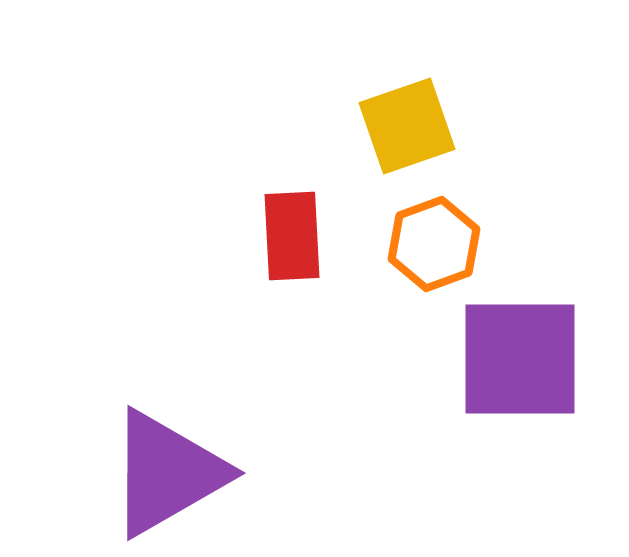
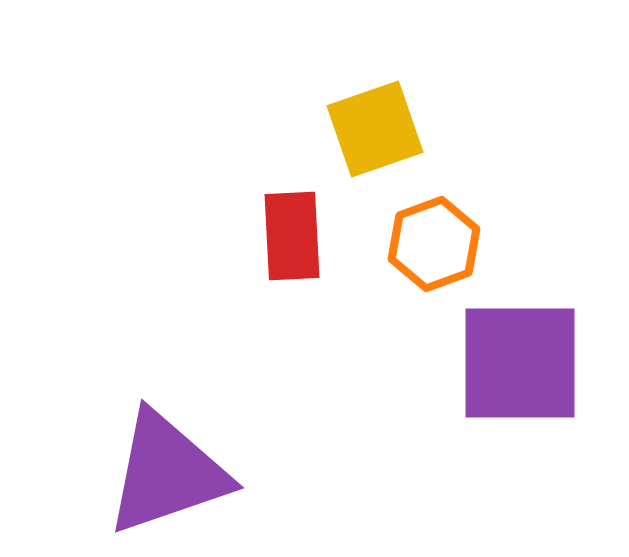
yellow square: moved 32 px left, 3 px down
purple square: moved 4 px down
purple triangle: rotated 11 degrees clockwise
